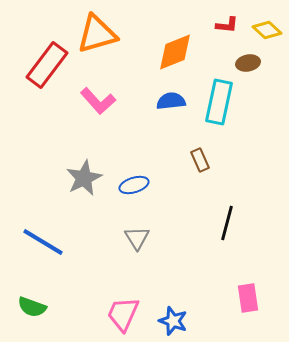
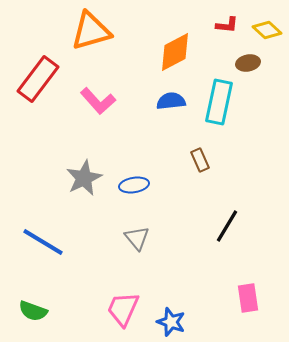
orange triangle: moved 6 px left, 3 px up
orange diamond: rotated 6 degrees counterclockwise
red rectangle: moved 9 px left, 14 px down
blue ellipse: rotated 8 degrees clockwise
black line: moved 3 px down; rotated 16 degrees clockwise
gray triangle: rotated 8 degrees counterclockwise
green semicircle: moved 1 px right, 4 px down
pink trapezoid: moved 5 px up
blue star: moved 2 px left, 1 px down
